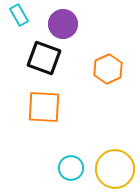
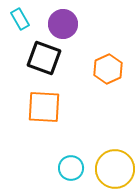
cyan rectangle: moved 1 px right, 4 px down
